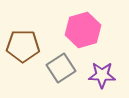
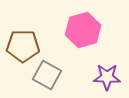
gray square: moved 14 px left, 7 px down; rotated 28 degrees counterclockwise
purple star: moved 5 px right, 2 px down
